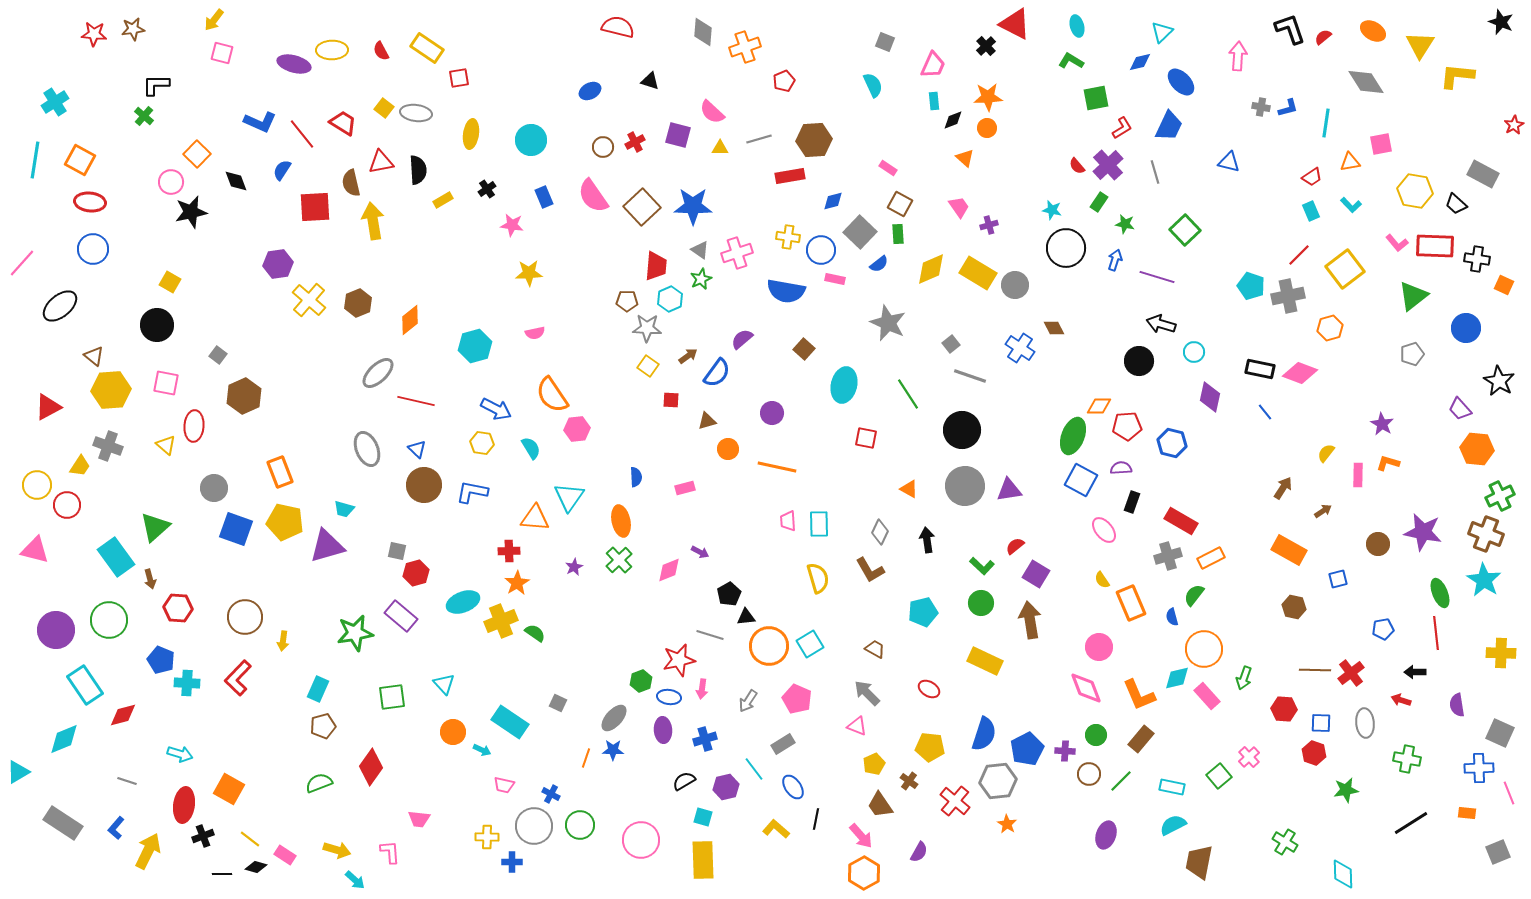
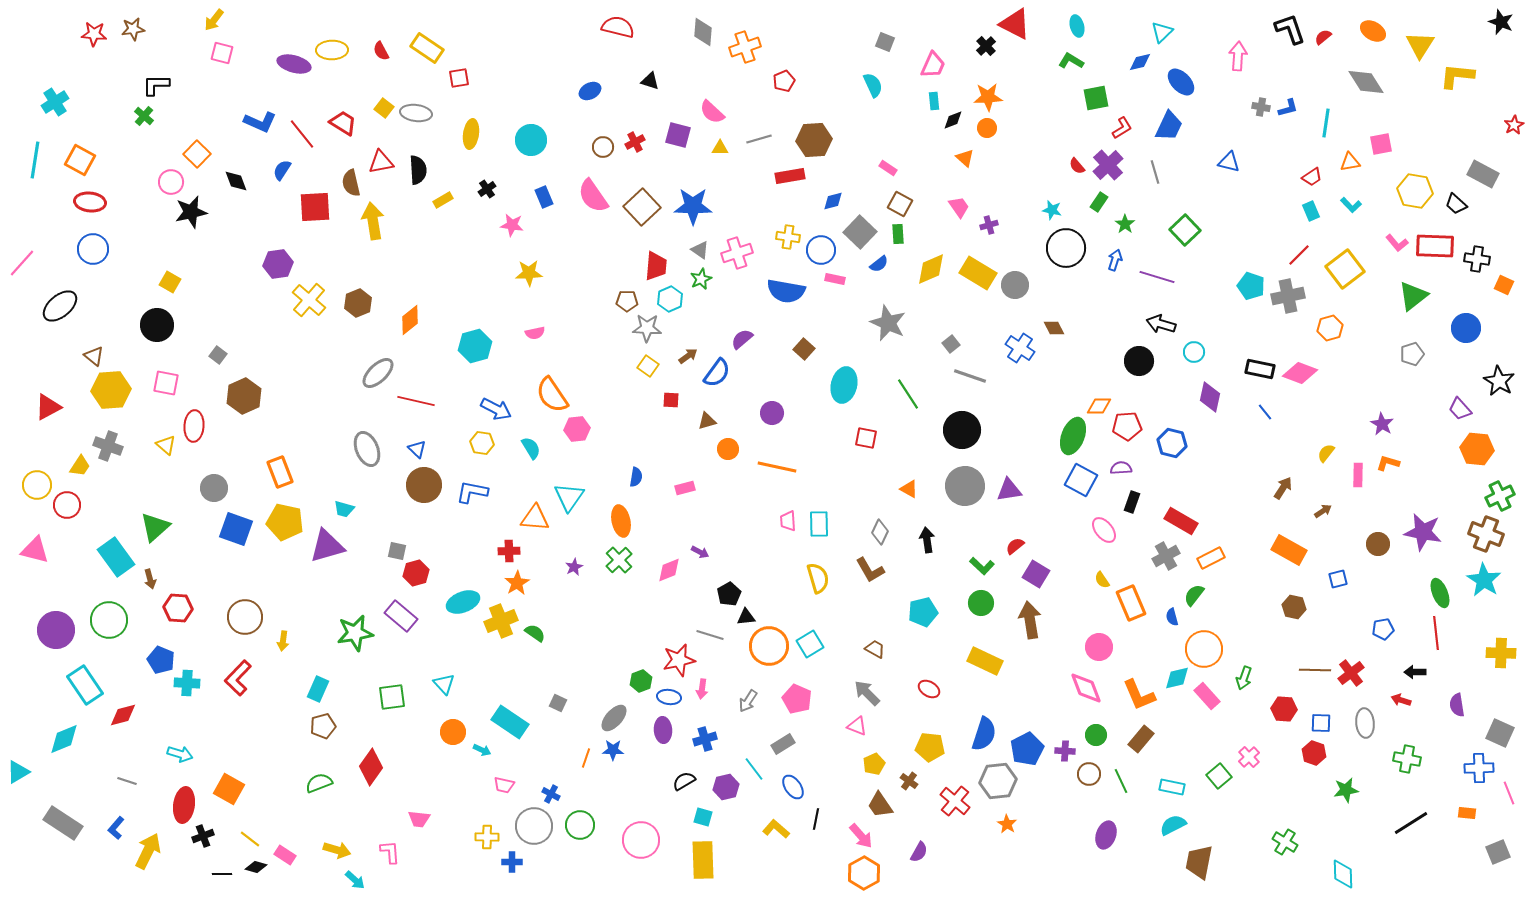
green star at (1125, 224): rotated 24 degrees clockwise
blue semicircle at (636, 477): rotated 12 degrees clockwise
gray cross at (1168, 556): moved 2 px left; rotated 12 degrees counterclockwise
green line at (1121, 781): rotated 70 degrees counterclockwise
